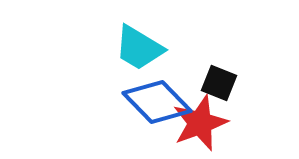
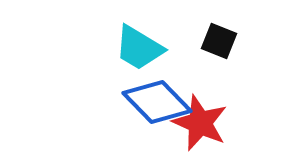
black square: moved 42 px up
red star: rotated 28 degrees counterclockwise
